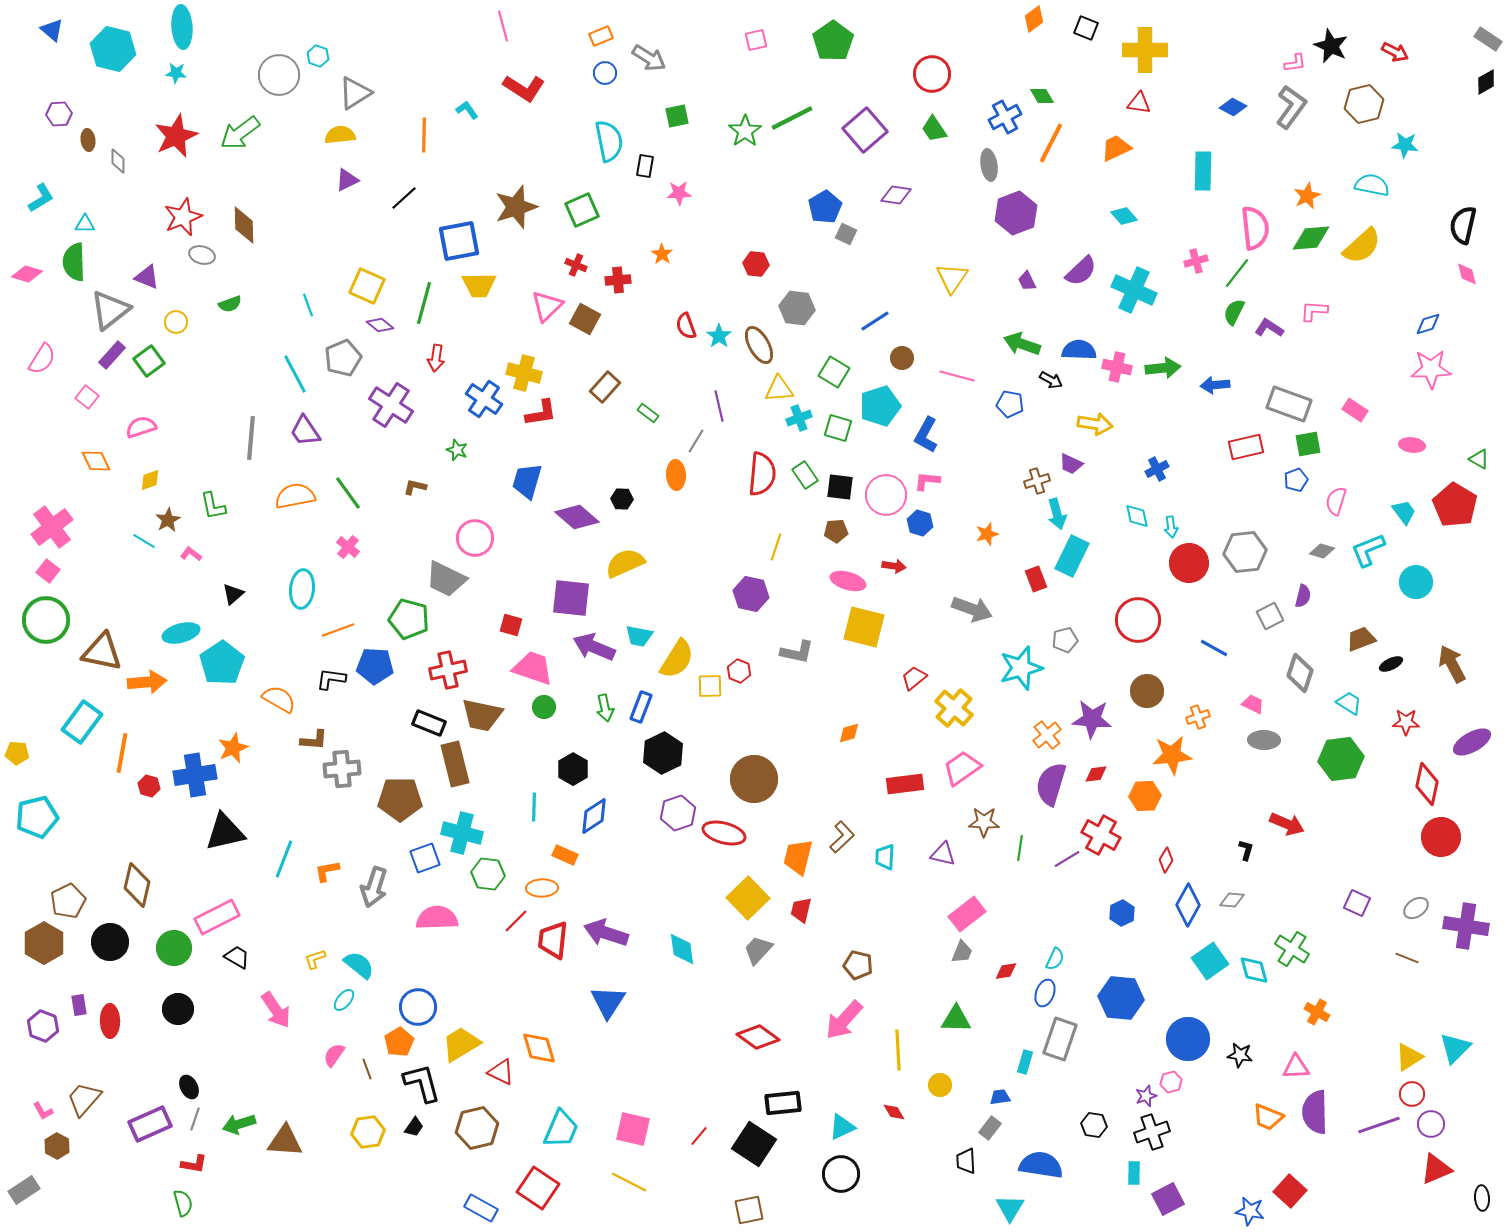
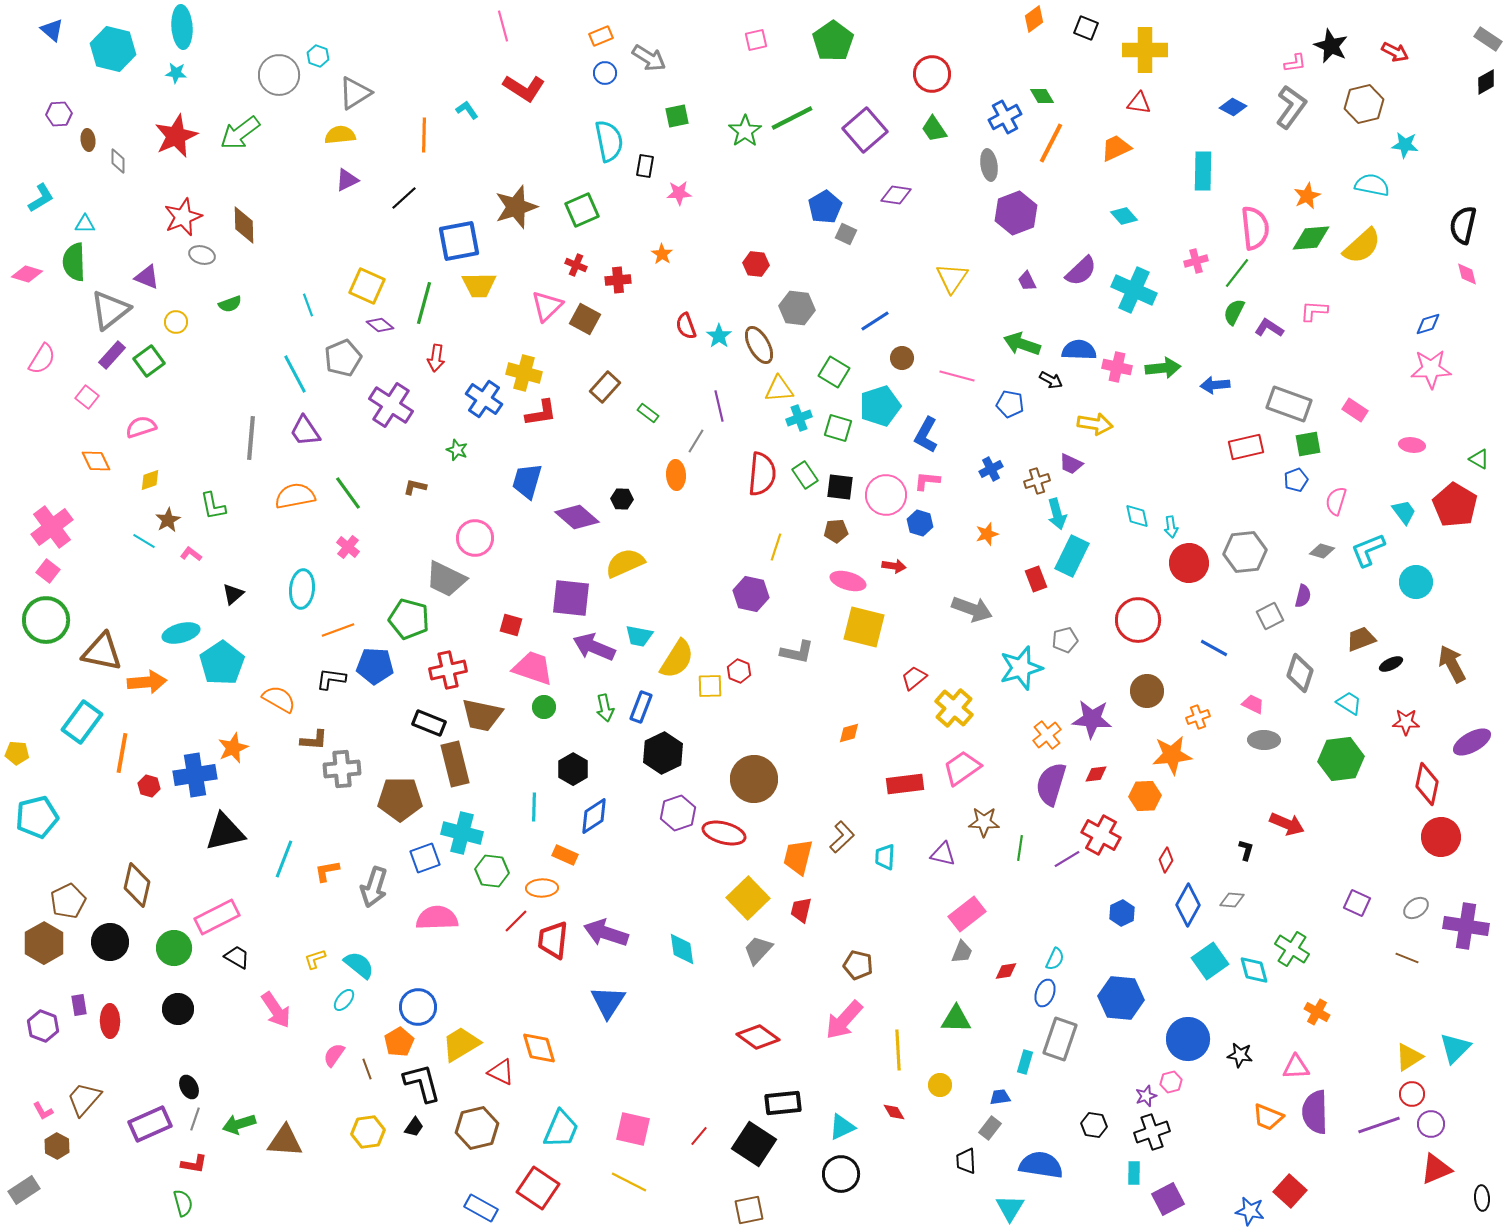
blue cross at (1157, 469): moved 166 px left
green hexagon at (488, 874): moved 4 px right, 3 px up
